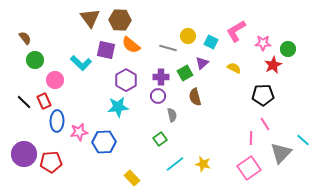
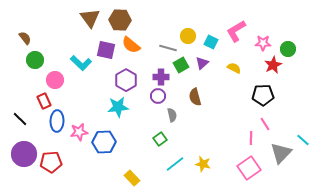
green square at (185, 73): moved 4 px left, 8 px up
black line at (24, 102): moved 4 px left, 17 px down
